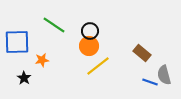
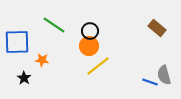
brown rectangle: moved 15 px right, 25 px up
orange star: rotated 16 degrees clockwise
